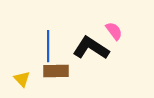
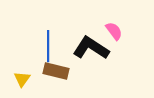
brown rectangle: rotated 15 degrees clockwise
yellow triangle: rotated 18 degrees clockwise
